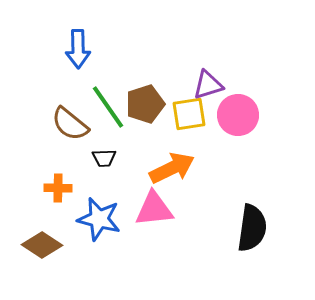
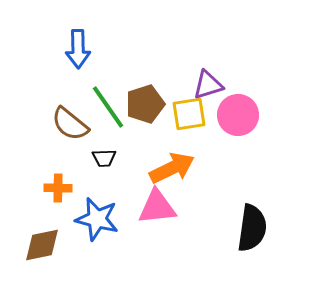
pink triangle: moved 3 px right, 2 px up
blue star: moved 2 px left
brown diamond: rotated 45 degrees counterclockwise
